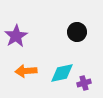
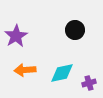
black circle: moved 2 px left, 2 px up
orange arrow: moved 1 px left, 1 px up
purple cross: moved 5 px right
